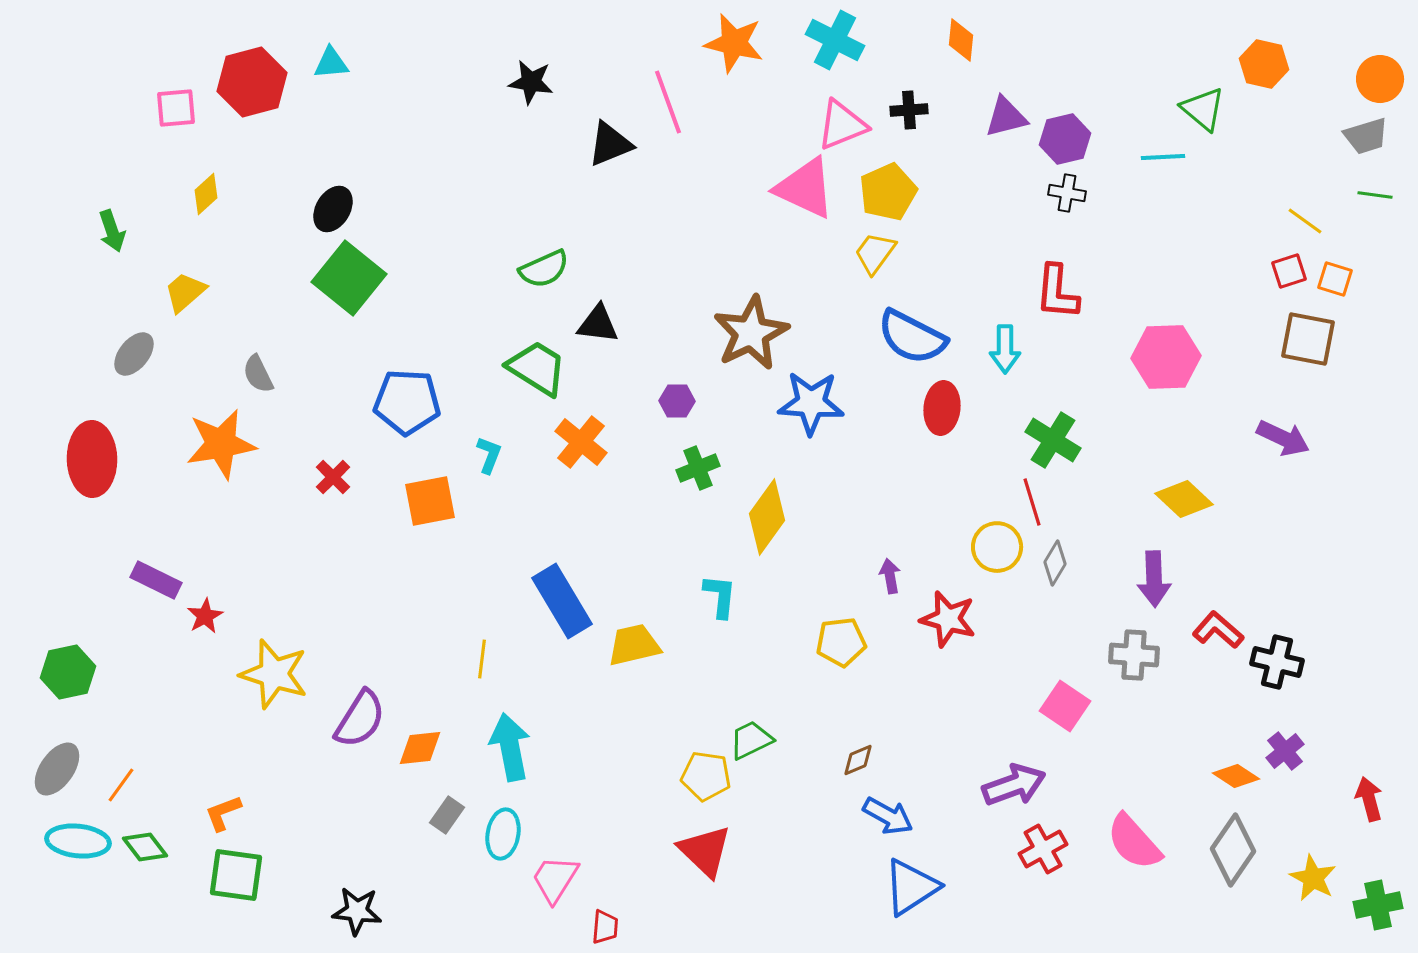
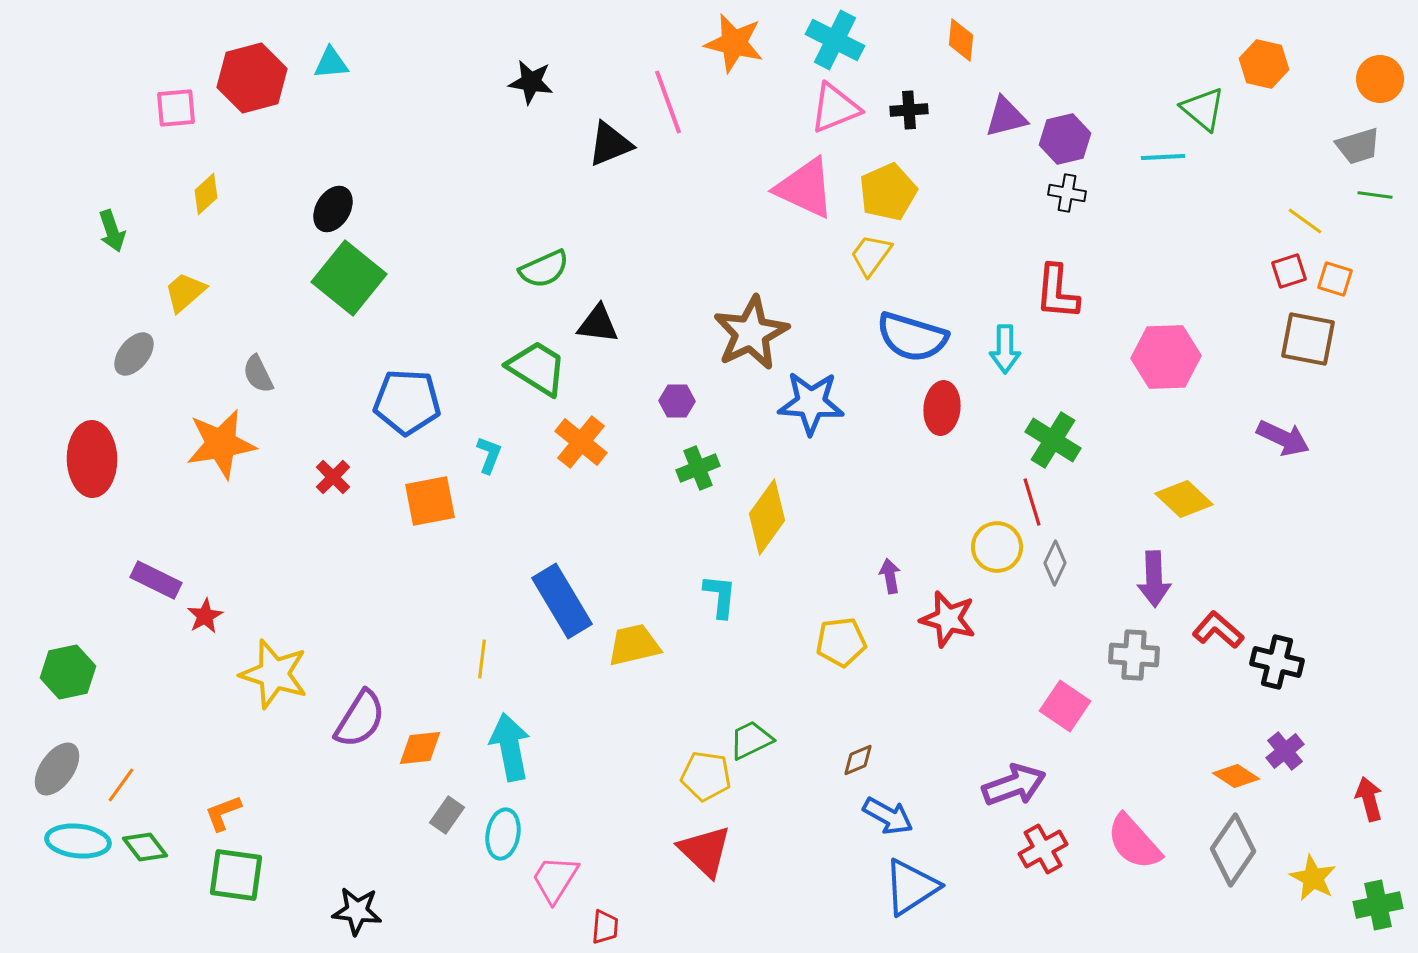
red hexagon at (252, 82): moved 4 px up
pink triangle at (842, 125): moved 7 px left, 17 px up
gray trapezoid at (1366, 136): moved 8 px left, 10 px down
yellow trapezoid at (875, 253): moved 4 px left, 2 px down
blue semicircle at (912, 337): rotated 10 degrees counterclockwise
gray diamond at (1055, 563): rotated 6 degrees counterclockwise
